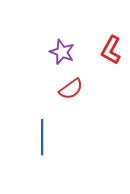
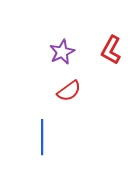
purple star: rotated 25 degrees clockwise
red semicircle: moved 2 px left, 2 px down
